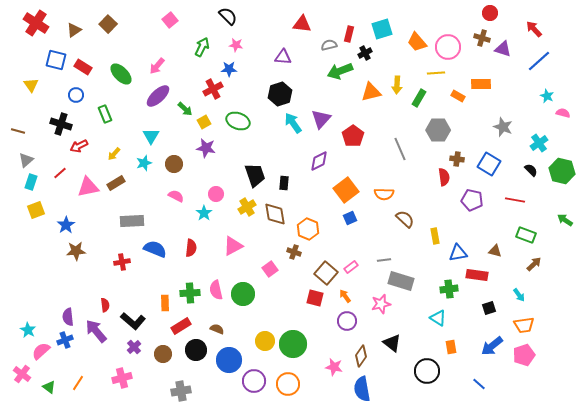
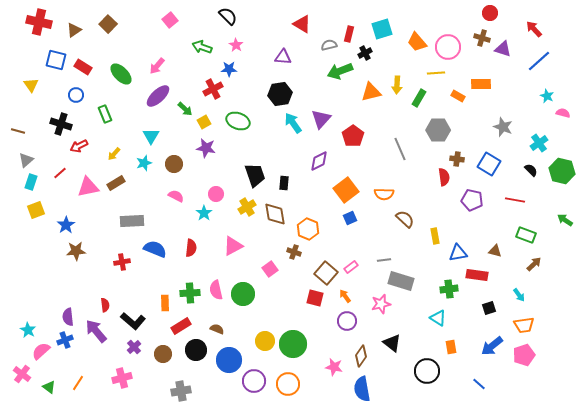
red cross at (36, 23): moved 3 px right, 1 px up; rotated 20 degrees counterclockwise
red triangle at (302, 24): rotated 24 degrees clockwise
pink star at (236, 45): rotated 24 degrees clockwise
green arrow at (202, 47): rotated 96 degrees counterclockwise
black hexagon at (280, 94): rotated 10 degrees clockwise
